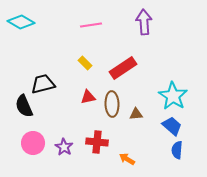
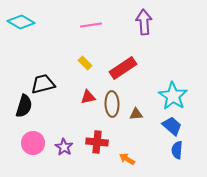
black semicircle: rotated 140 degrees counterclockwise
